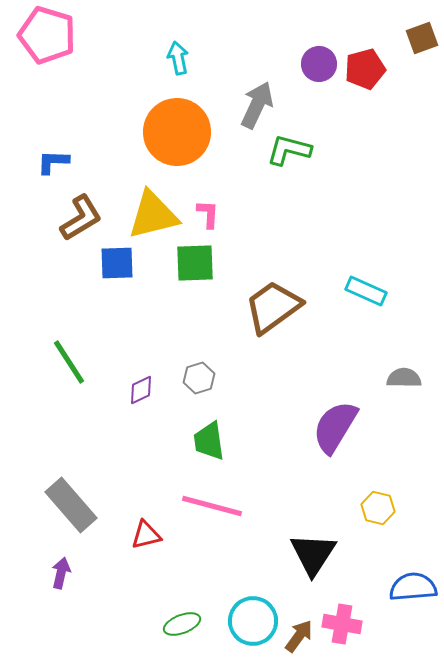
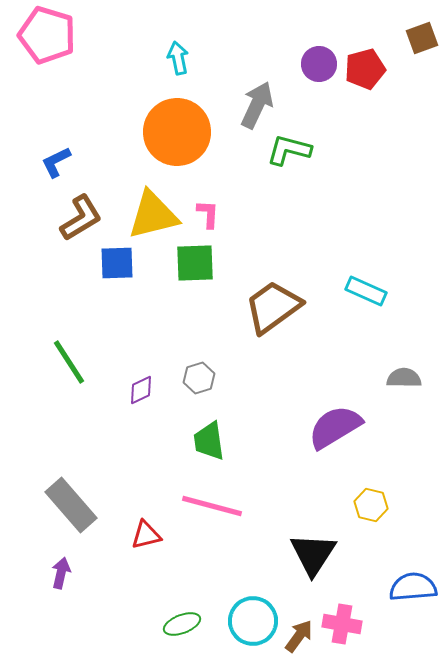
blue L-shape: moved 3 px right; rotated 28 degrees counterclockwise
purple semicircle: rotated 28 degrees clockwise
yellow hexagon: moved 7 px left, 3 px up
